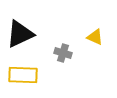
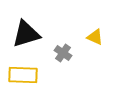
black triangle: moved 6 px right; rotated 8 degrees clockwise
gray cross: rotated 18 degrees clockwise
